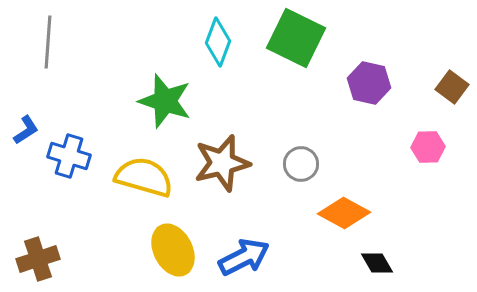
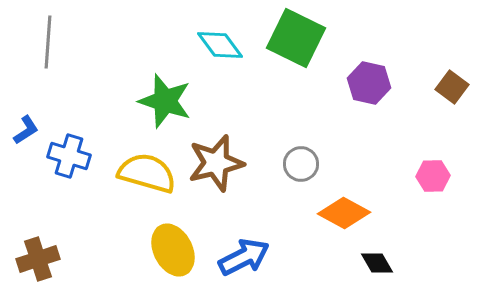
cyan diamond: moved 2 px right, 3 px down; rotated 57 degrees counterclockwise
pink hexagon: moved 5 px right, 29 px down
brown star: moved 6 px left
yellow semicircle: moved 3 px right, 4 px up
